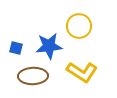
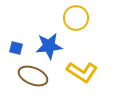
yellow circle: moved 3 px left, 8 px up
brown ellipse: rotated 24 degrees clockwise
